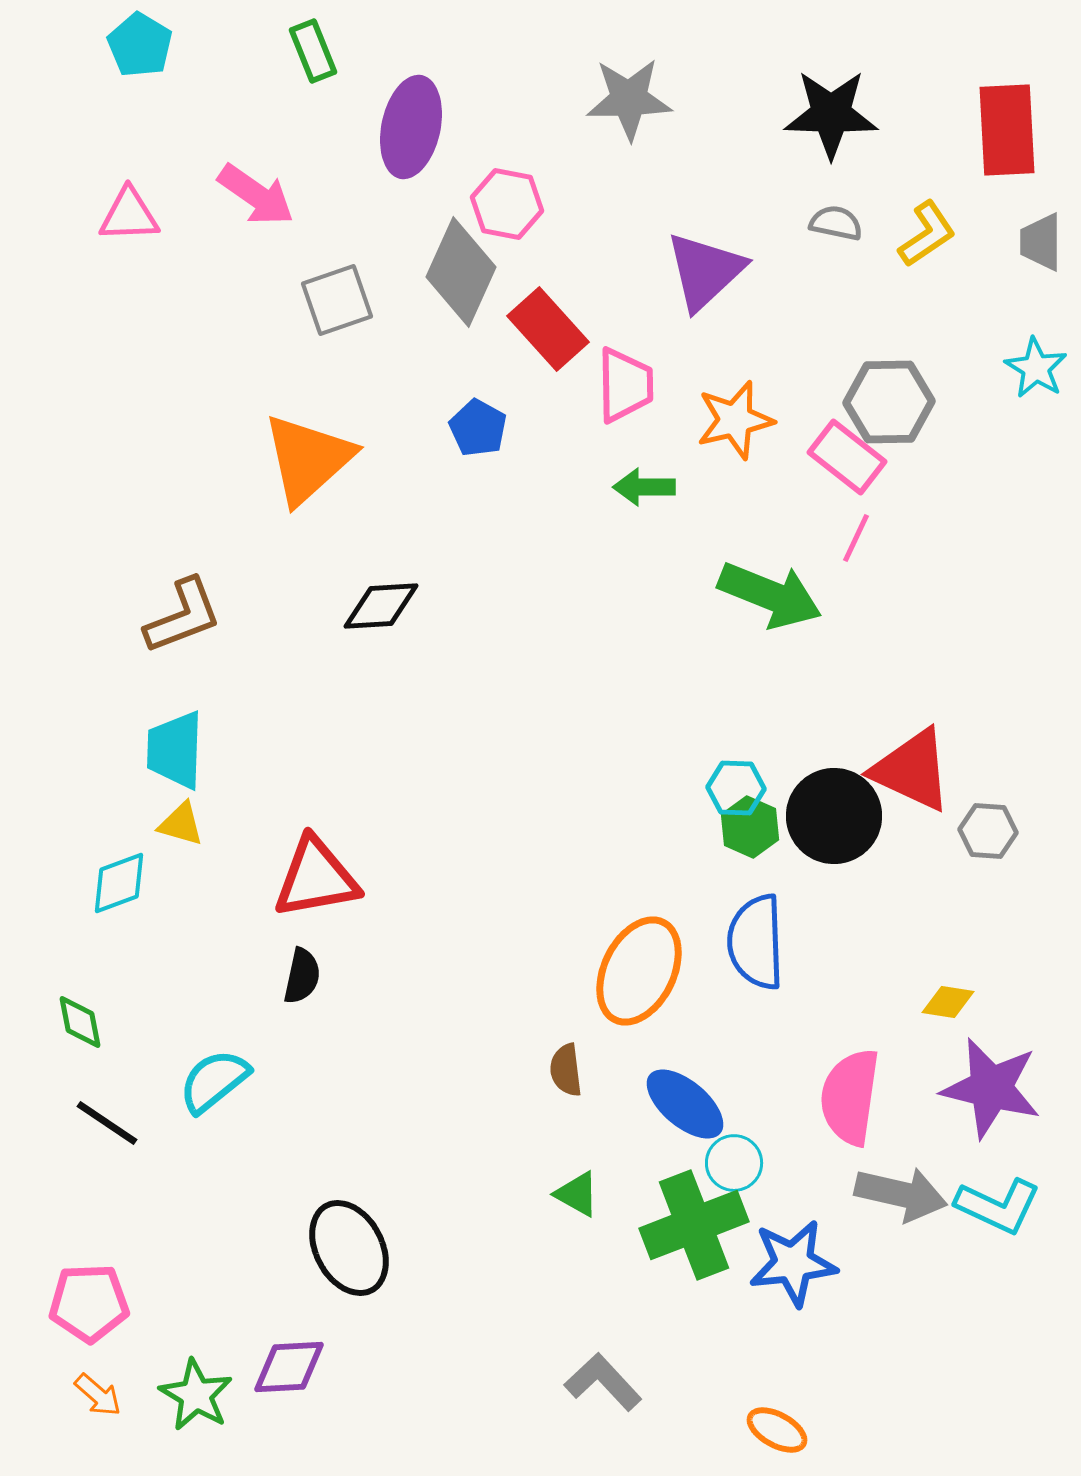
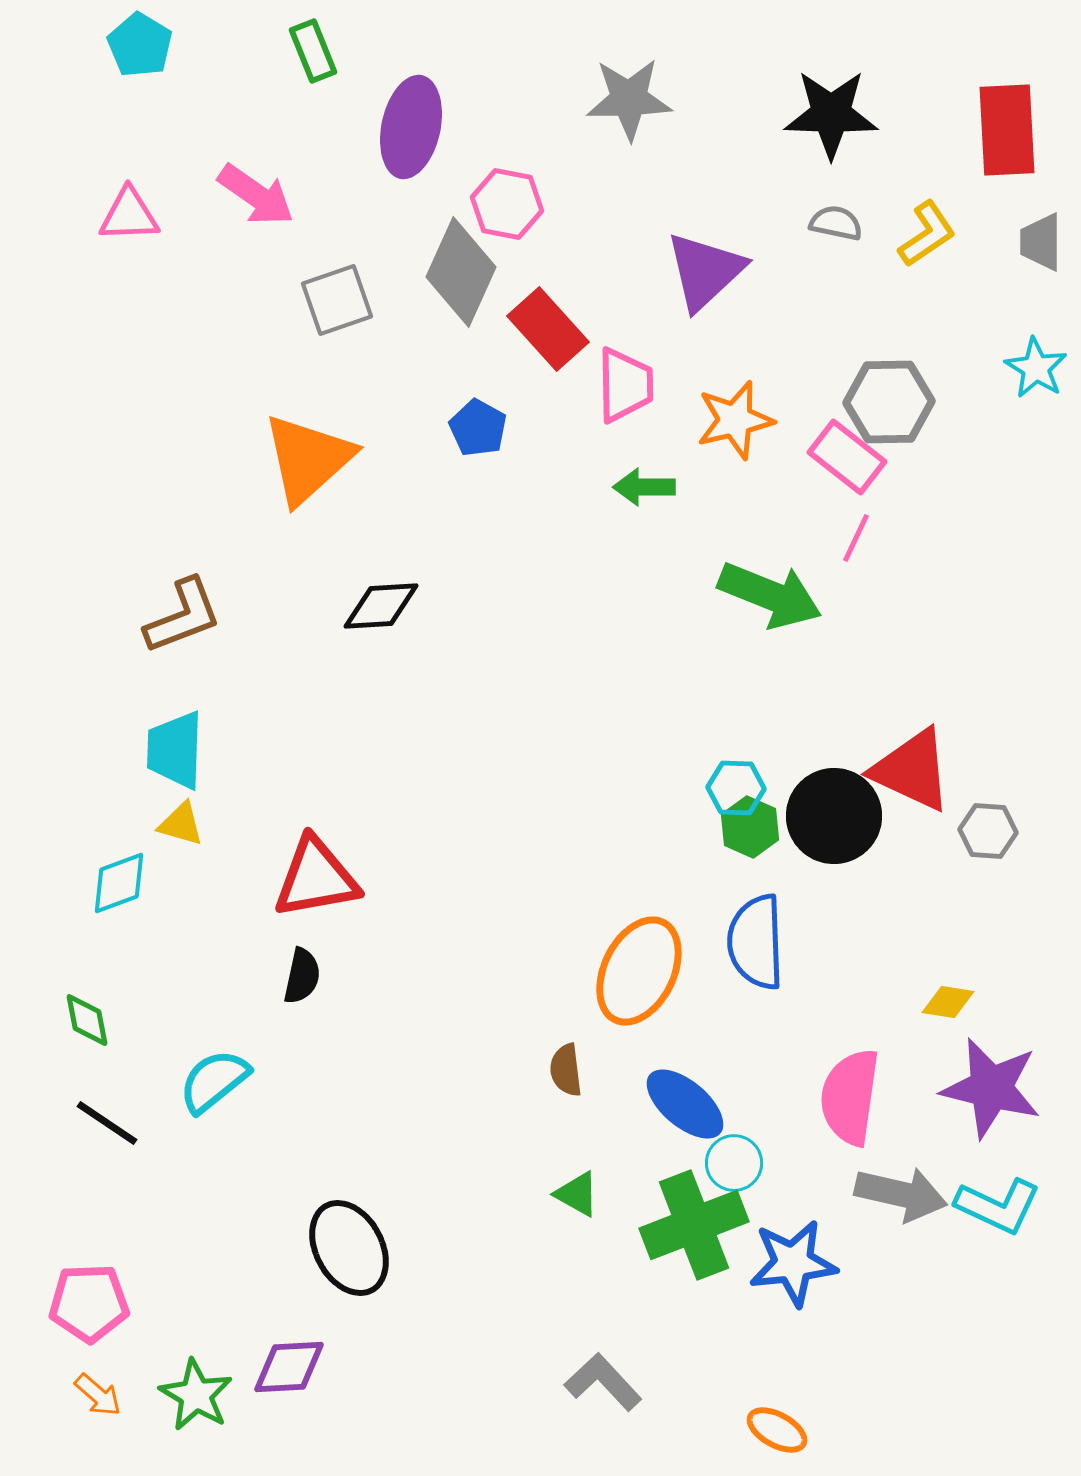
green diamond at (80, 1022): moved 7 px right, 2 px up
